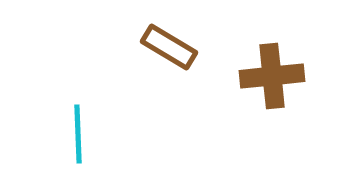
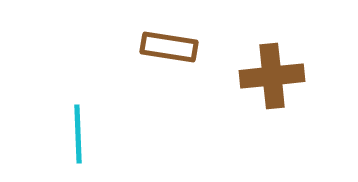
brown rectangle: rotated 22 degrees counterclockwise
